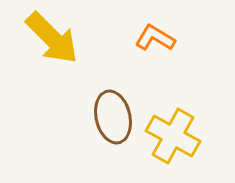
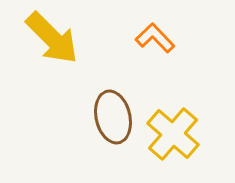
orange L-shape: rotated 15 degrees clockwise
yellow cross: moved 2 px up; rotated 12 degrees clockwise
